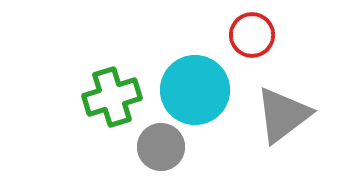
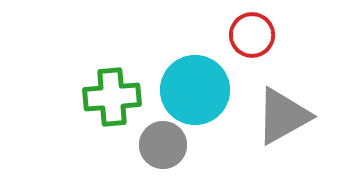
green cross: rotated 12 degrees clockwise
gray triangle: moved 1 px down; rotated 8 degrees clockwise
gray circle: moved 2 px right, 2 px up
